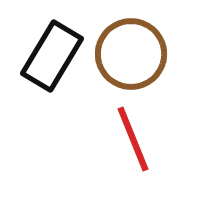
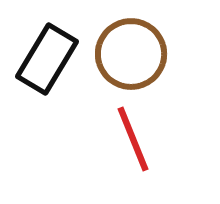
black rectangle: moved 5 px left, 3 px down
